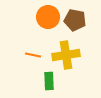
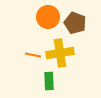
brown pentagon: moved 3 px down; rotated 10 degrees clockwise
yellow cross: moved 6 px left, 2 px up
